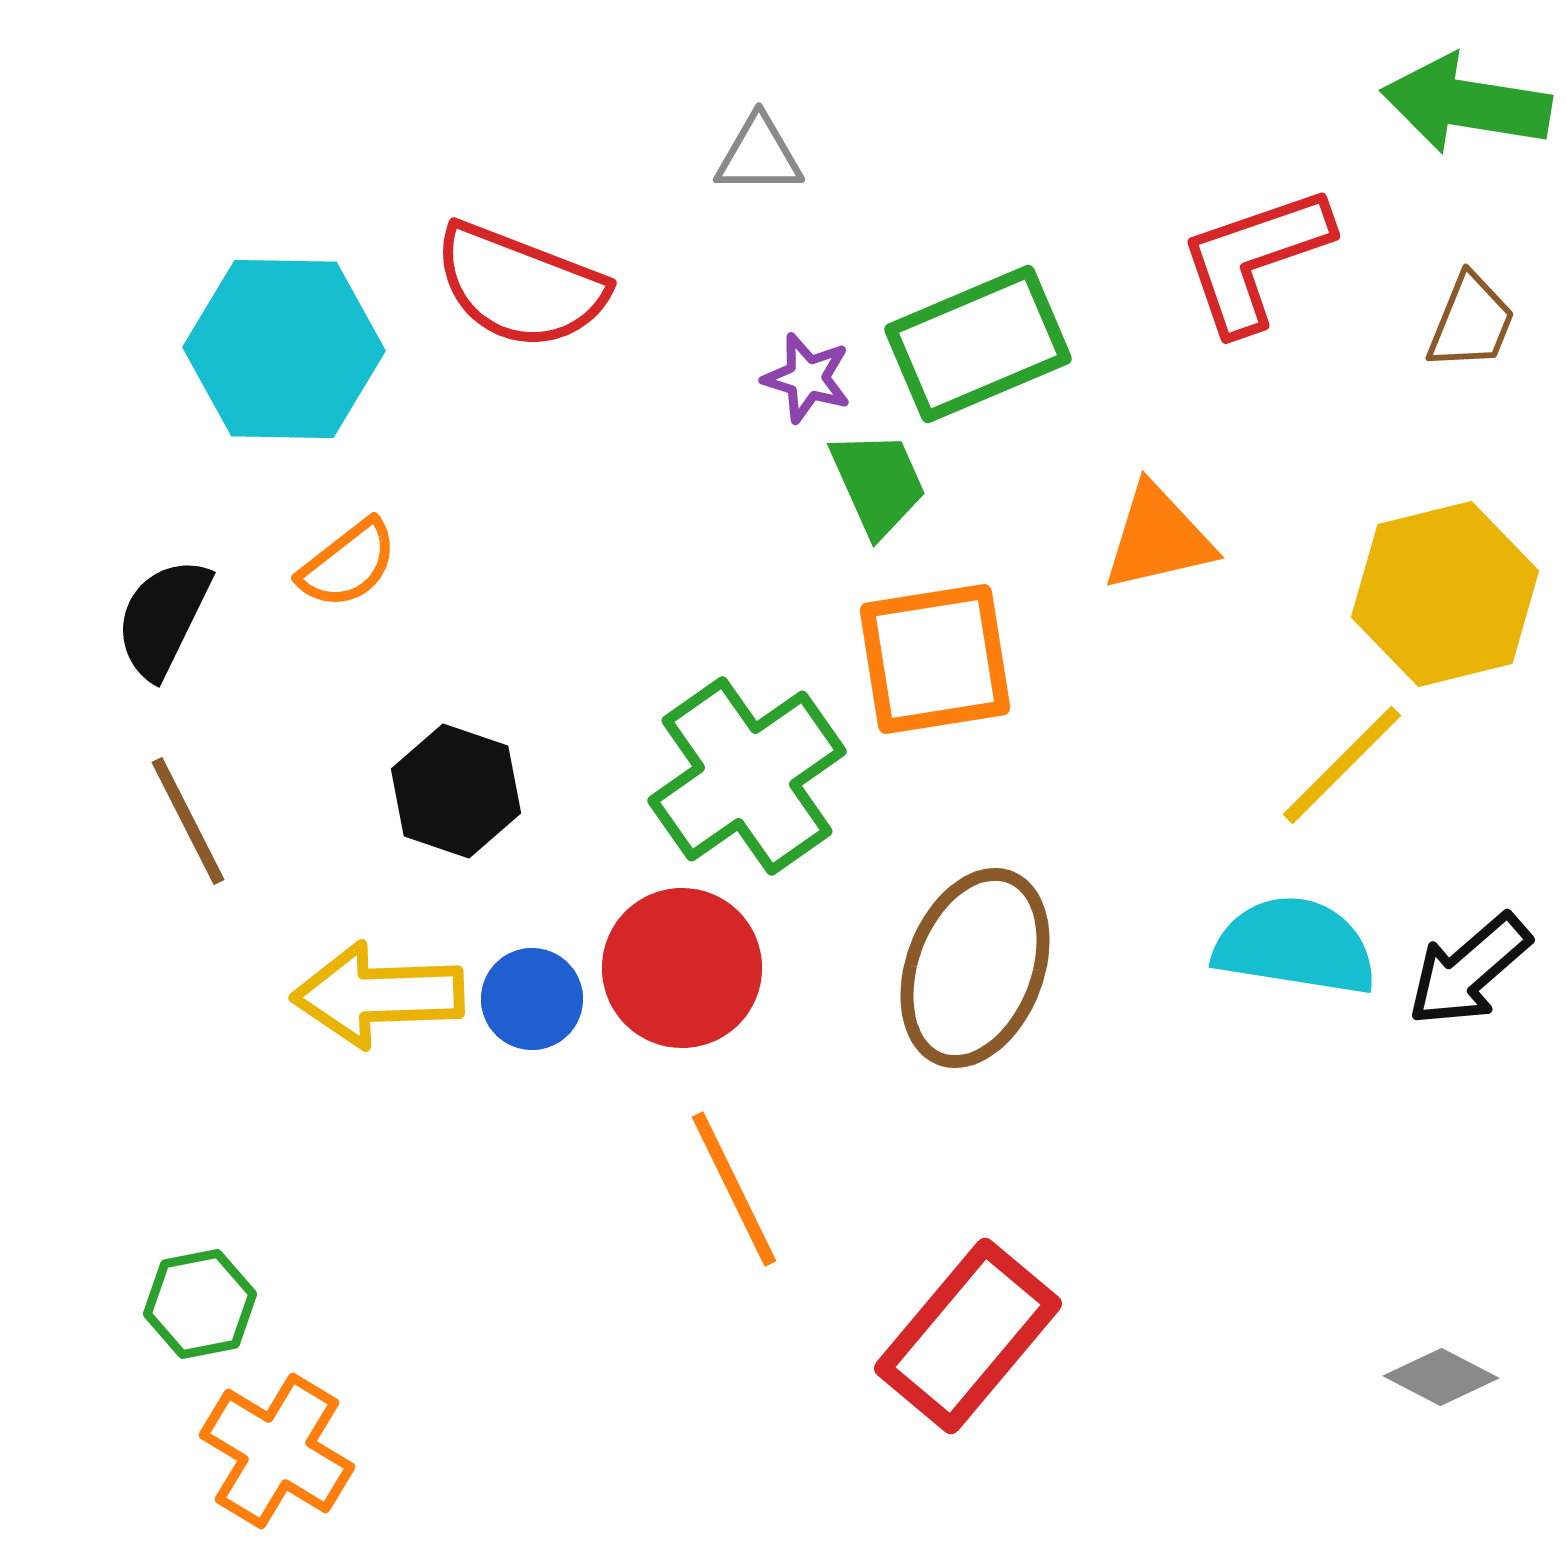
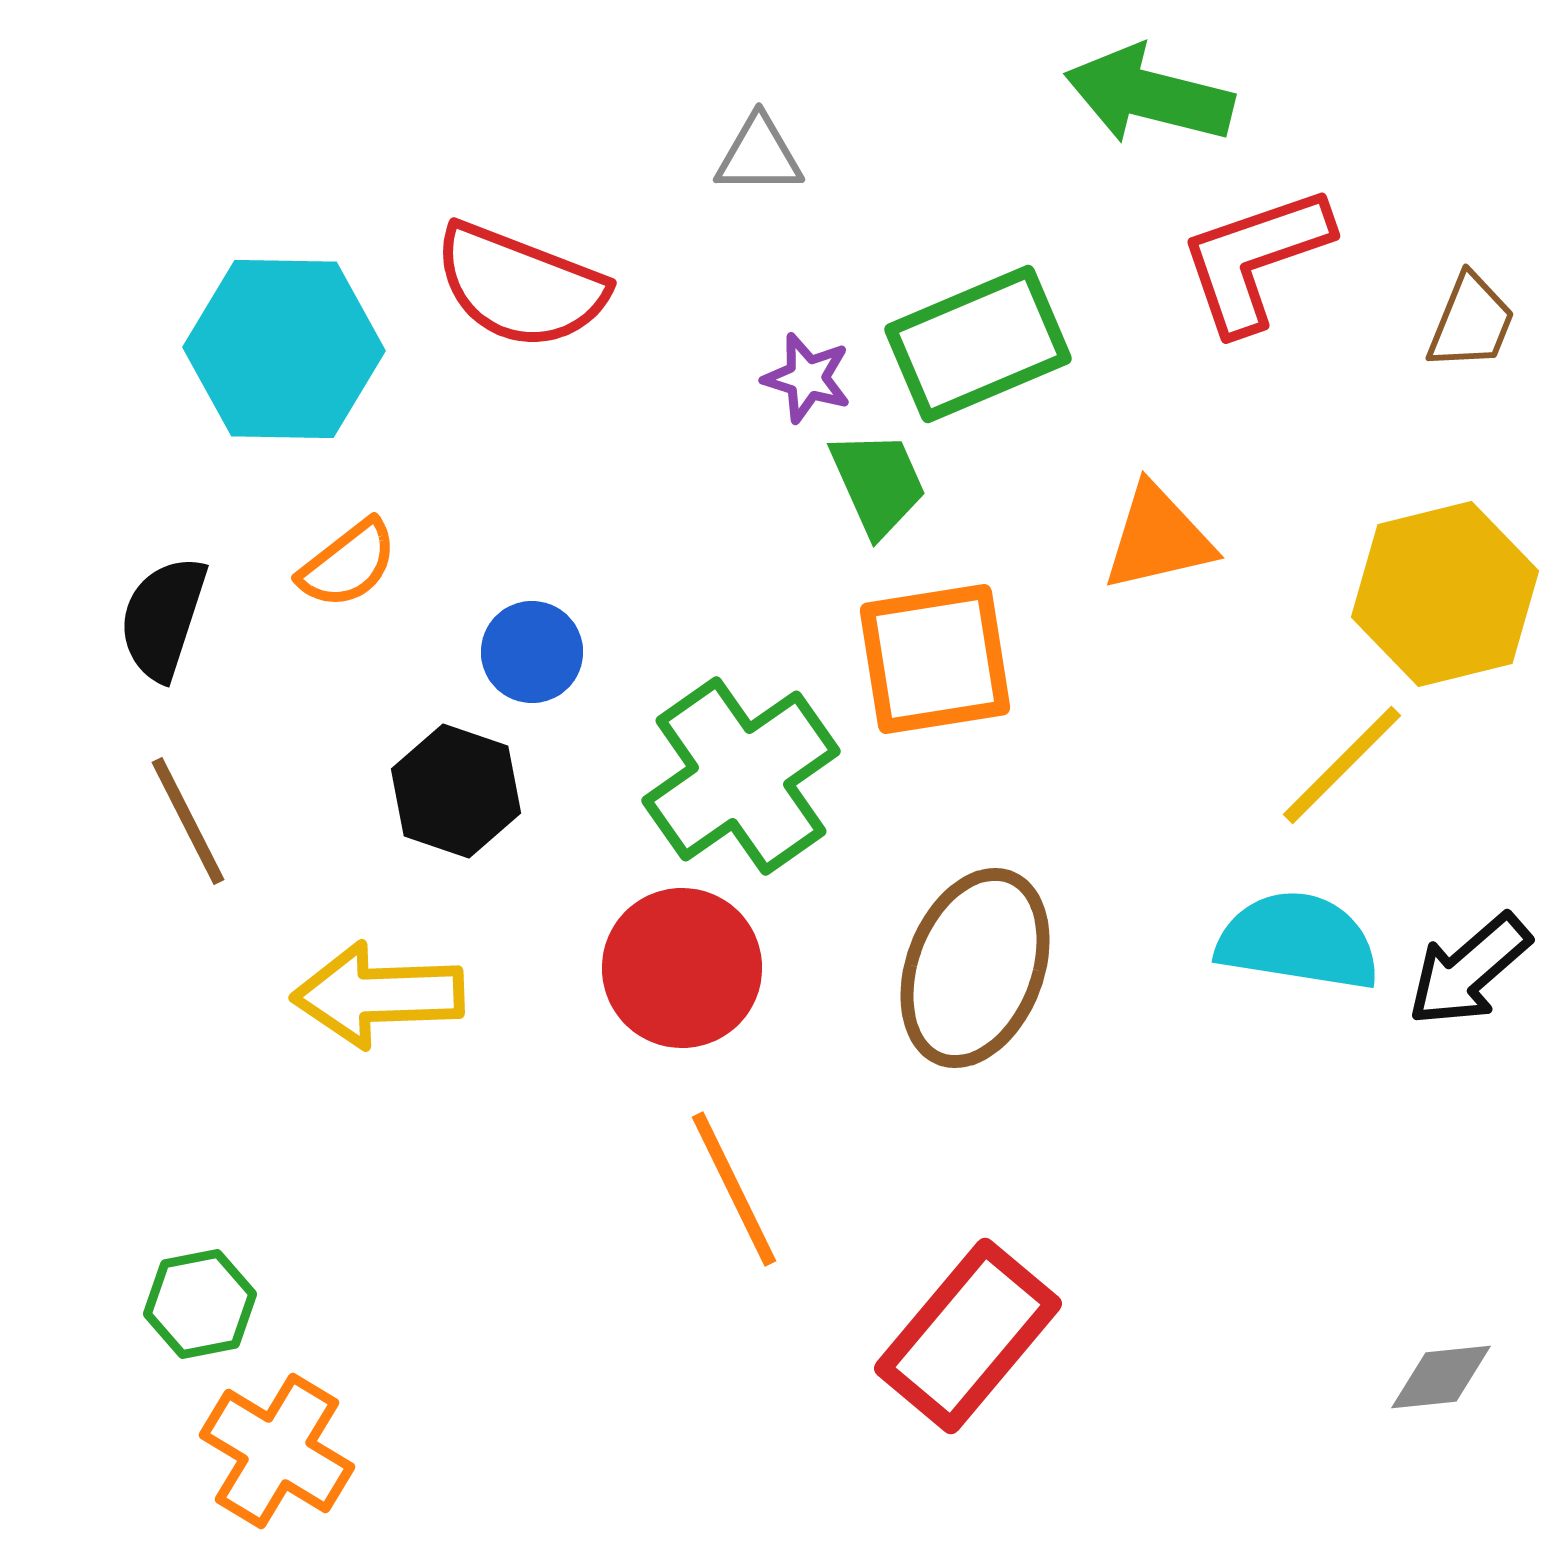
green arrow: moved 317 px left, 9 px up; rotated 5 degrees clockwise
black semicircle: rotated 8 degrees counterclockwise
green cross: moved 6 px left
cyan semicircle: moved 3 px right, 5 px up
blue circle: moved 347 px up
gray diamond: rotated 33 degrees counterclockwise
